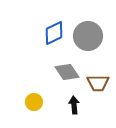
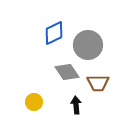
gray circle: moved 9 px down
black arrow: moved 2 px right
